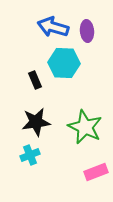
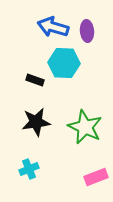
black rectangle: rotated 48 degrees counterclockwise
cyan cross: moved 1 px left, 14 px down
pink rectangle: moved 5 px down
